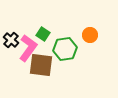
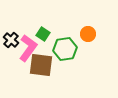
orange circle: moved 2 px left, 1 px up
